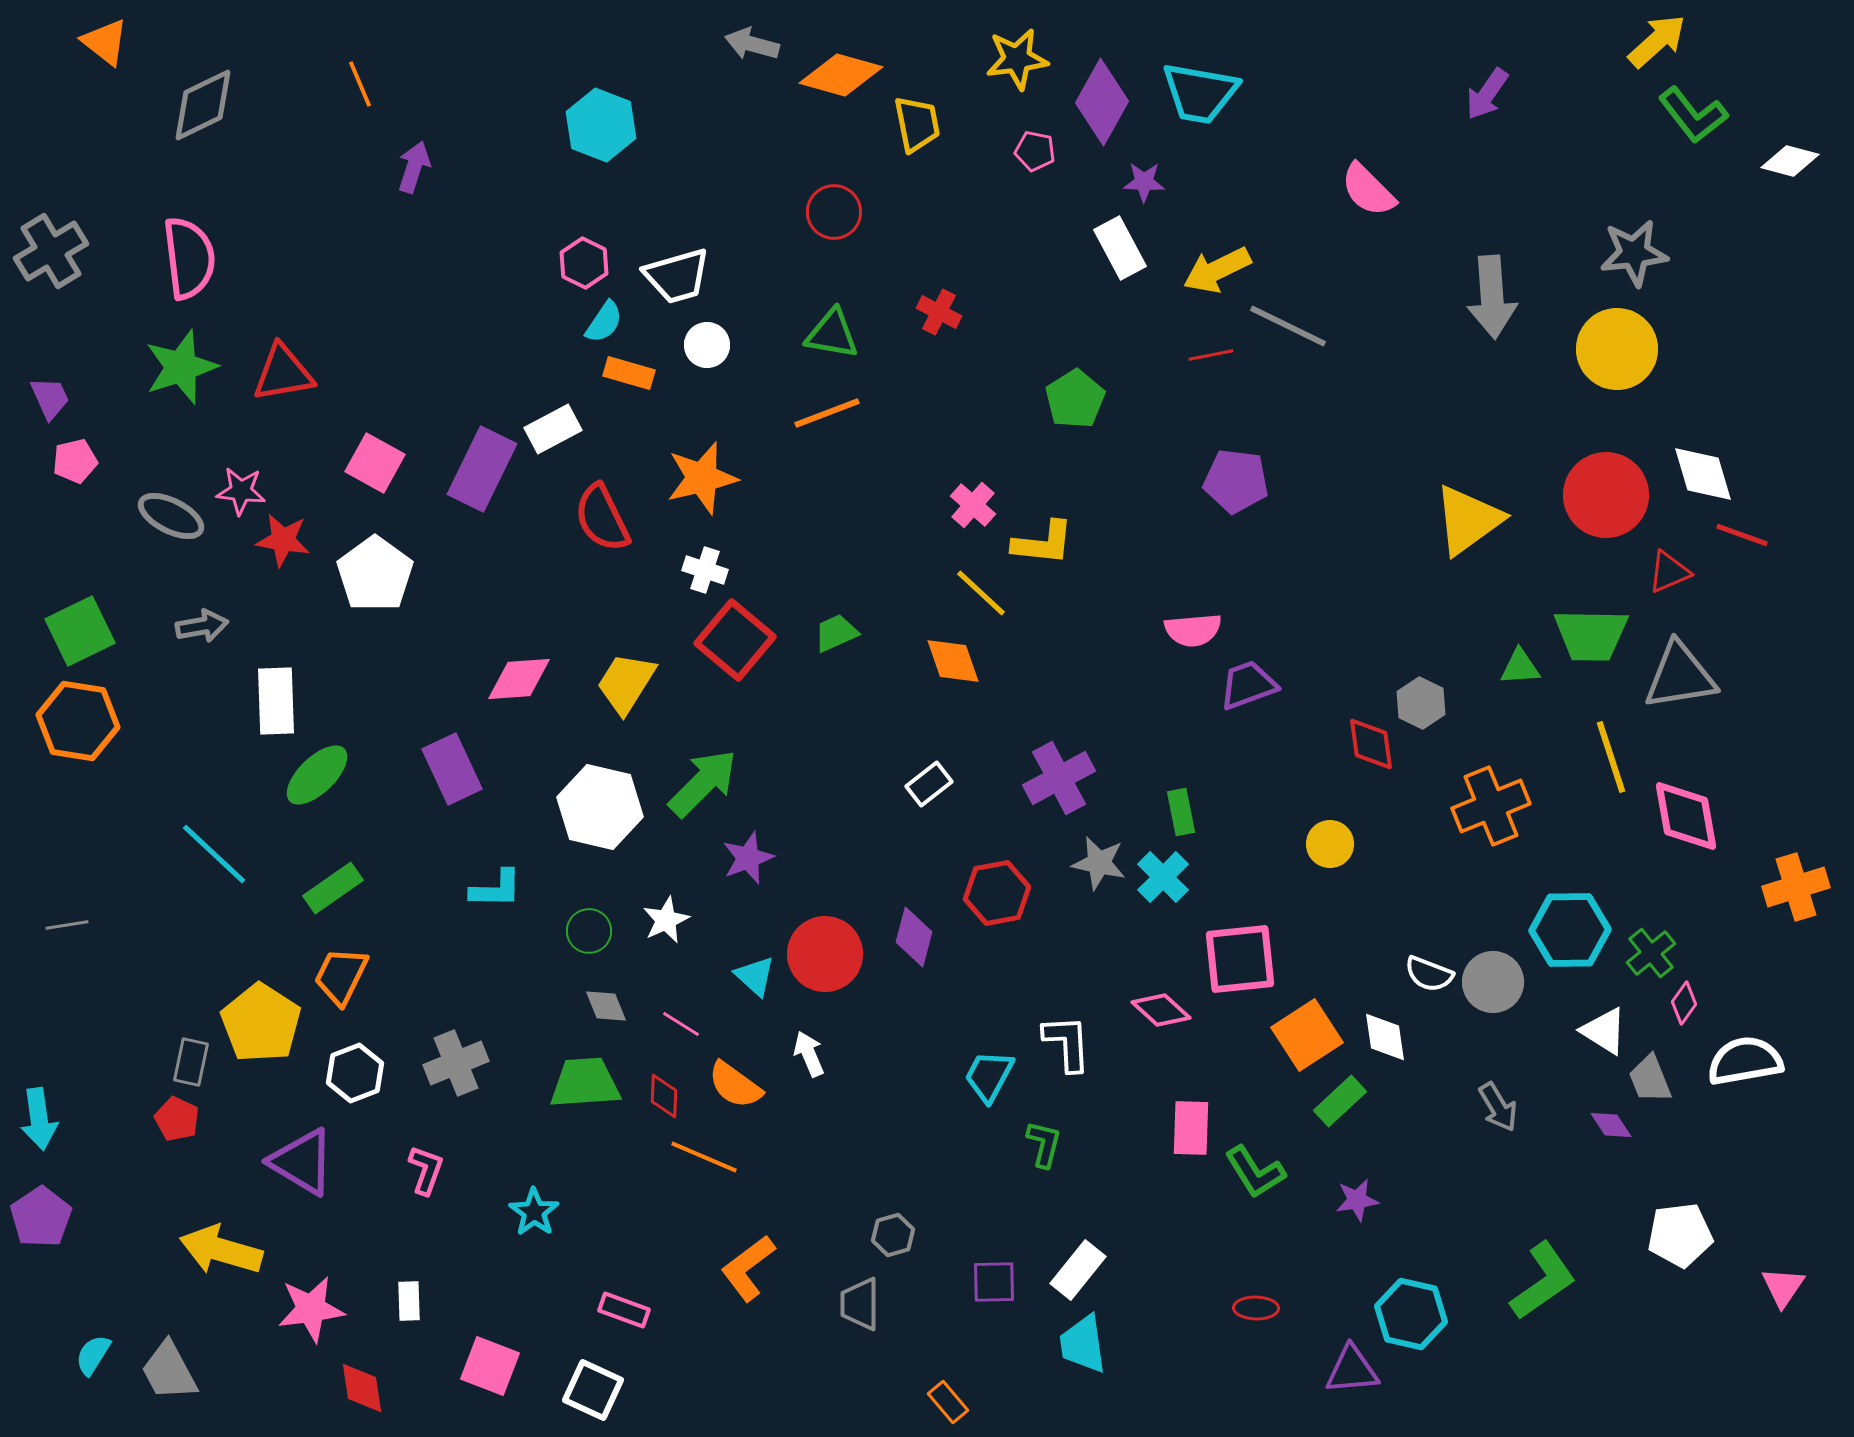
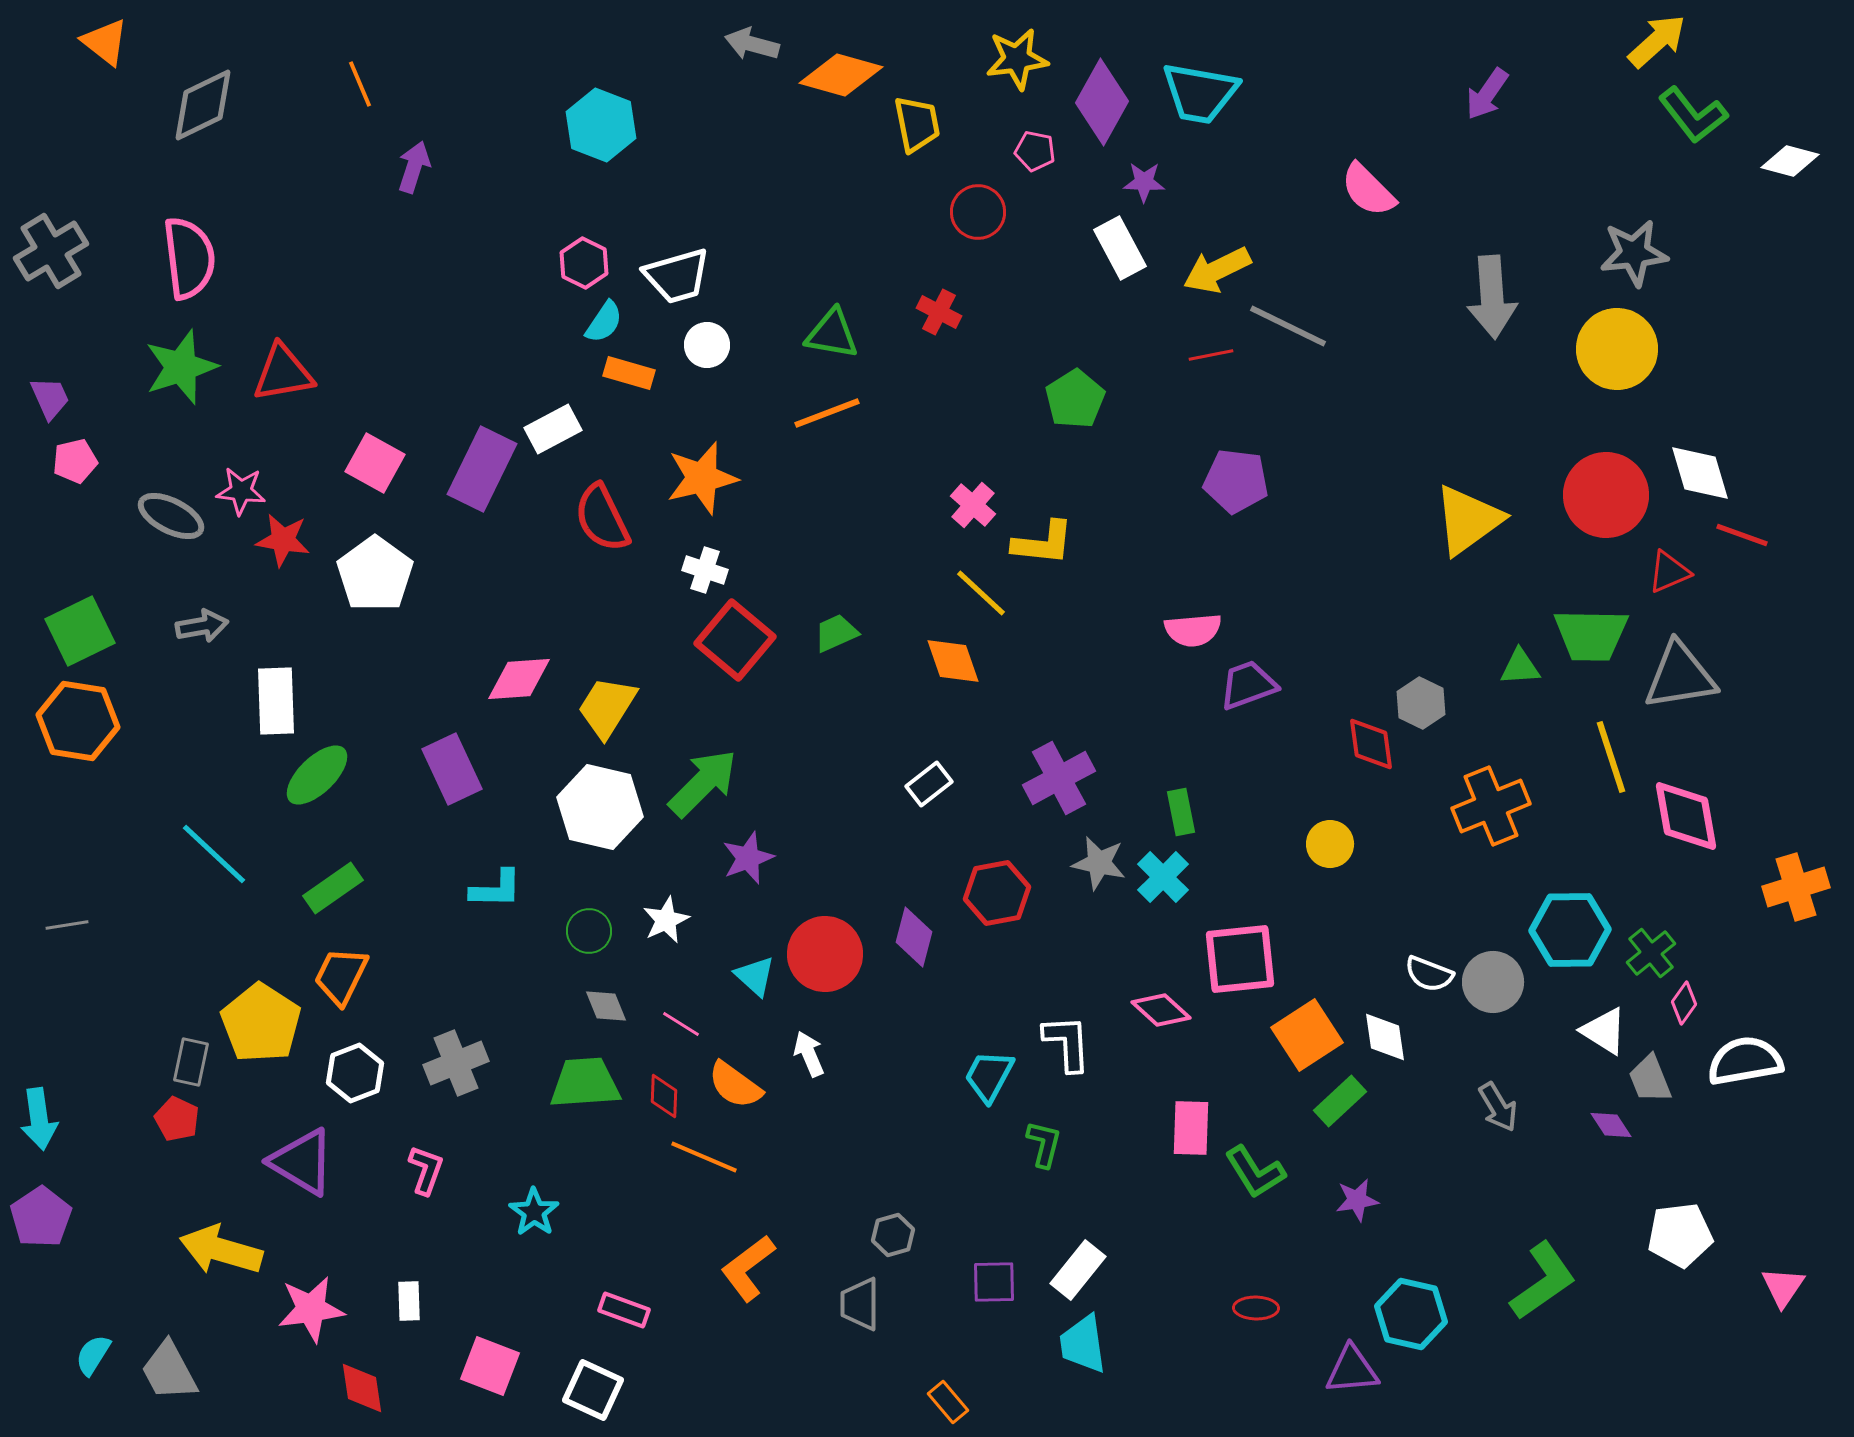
red circle at (834, 212): moved 144 px right
white diamond at (1703, 474): moved 3 px left, 1 px up
yellow trapezoid at (626, 683): moved 19 px left, 24 px down
